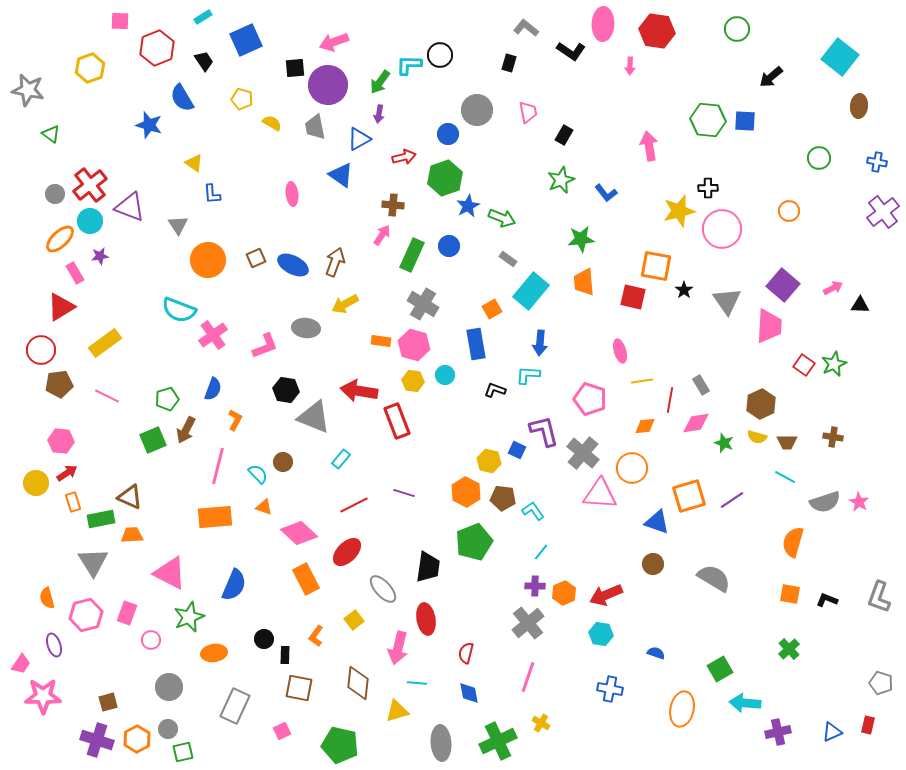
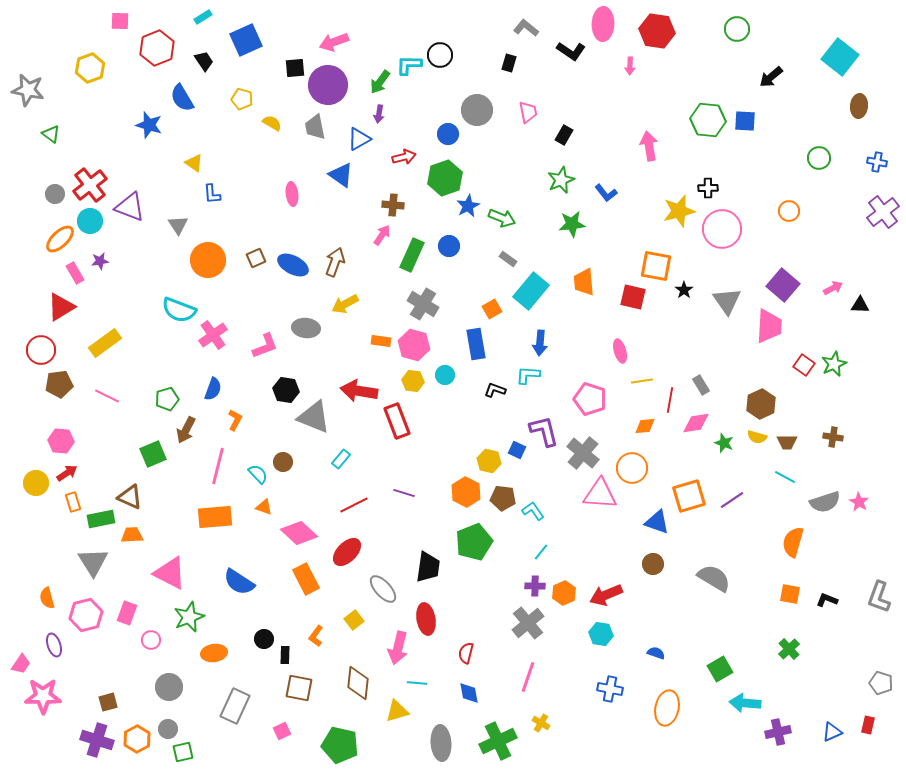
green star at (581, 239): moved 9 px left, 15 px up
purple star at (100, 256): moved 5 px down
green square at (153, 440): moved 14 px down
blue semicircle at (234, 585): moved 5 px right, 3 px up; rotated 100 degrees clockwise
orange ellipse at (682, 709): moved 15 px left, 1 px up
